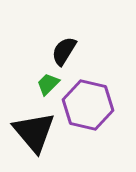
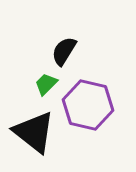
green trapezoid: moved 2 px left
black triangle: rotated 12 degrees counterclockwise
